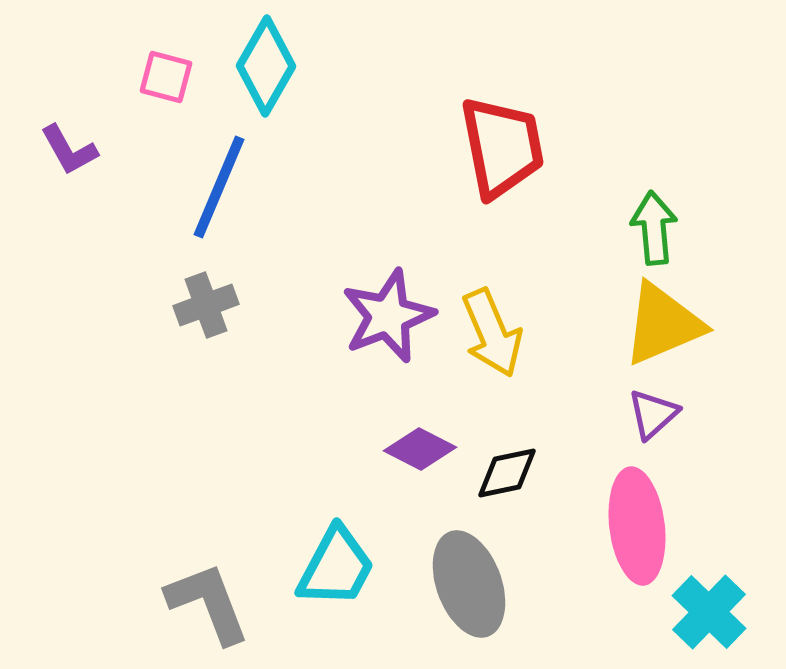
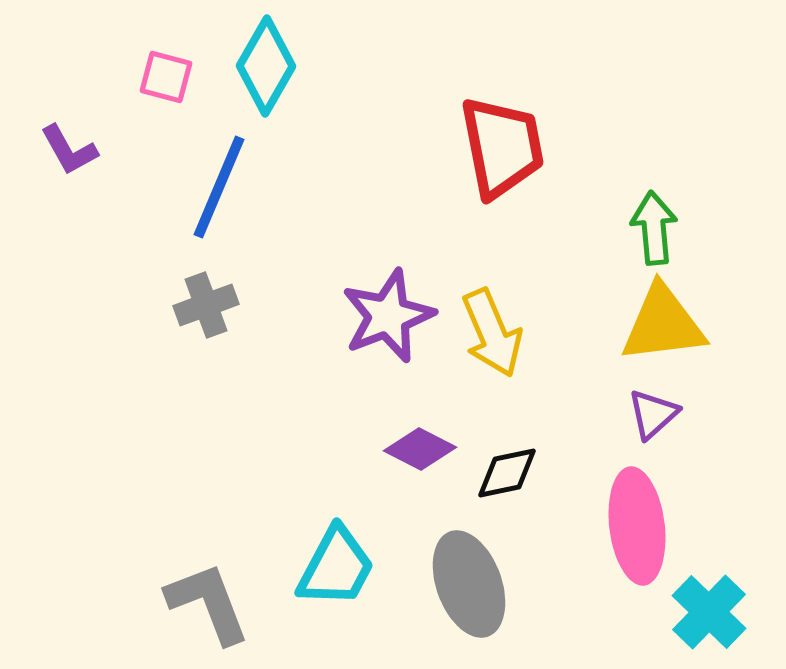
yellow triangle: rotated 16 degrees clockwise
